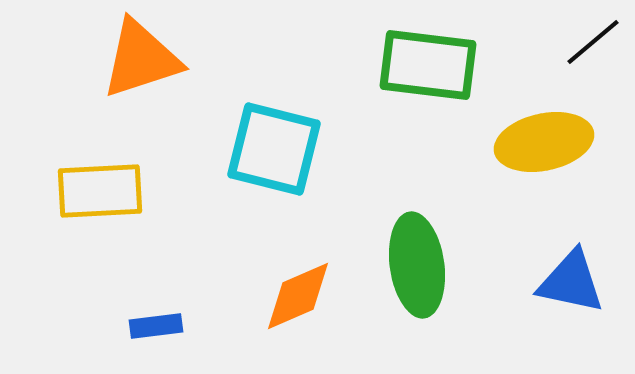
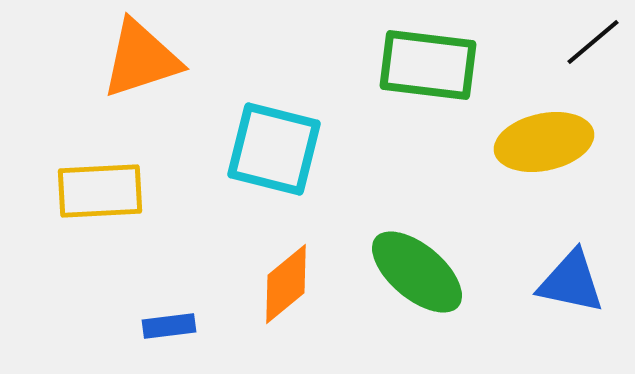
green ellipse: moved 7 px down; rotated 42 degrees counterclockwise
orange diamond: moved 12 px left, 12 px up; rotated 16 degrees counterclockwise
blue rectangle: moved 13 px right
